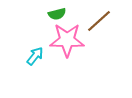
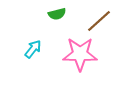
pink star: moved 13 px right, 14 px down
cyan arrow: moved 2 px left, 7 px up
